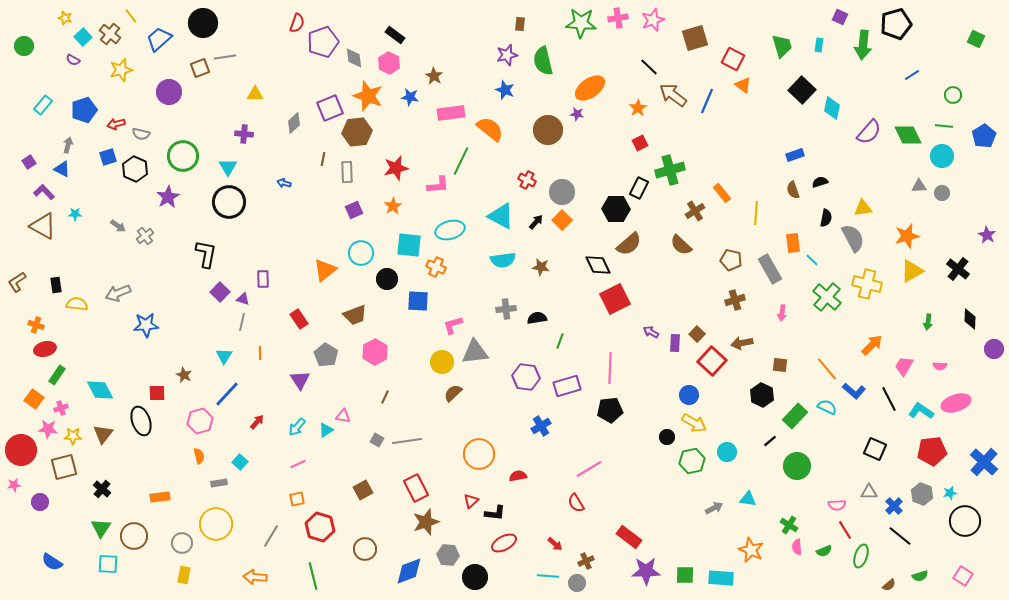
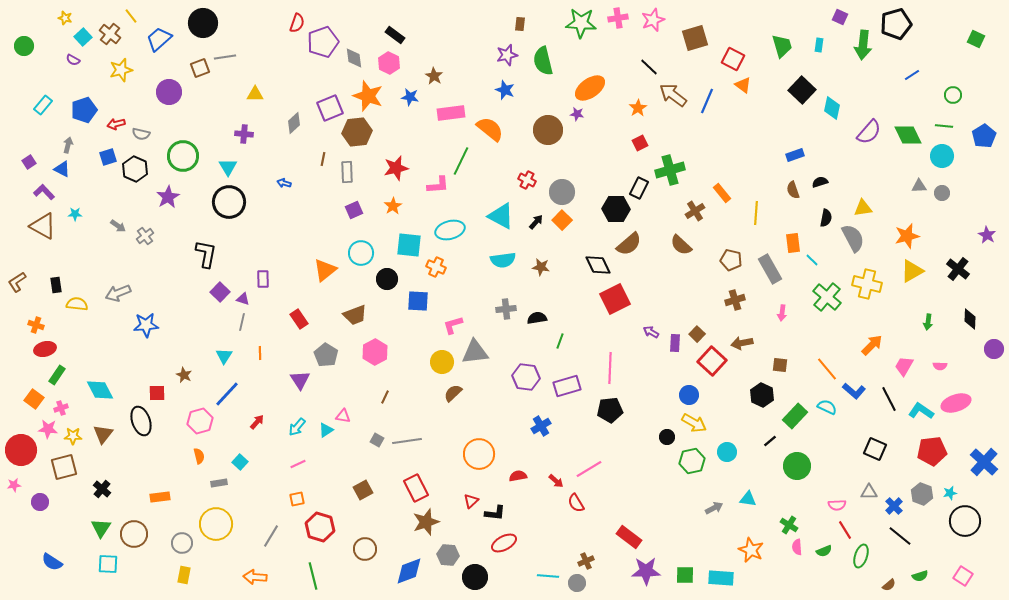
brown circle at (134, 536): moved 2 px up
red arrow at (555, 544): moved 1 px right, 63 px up
